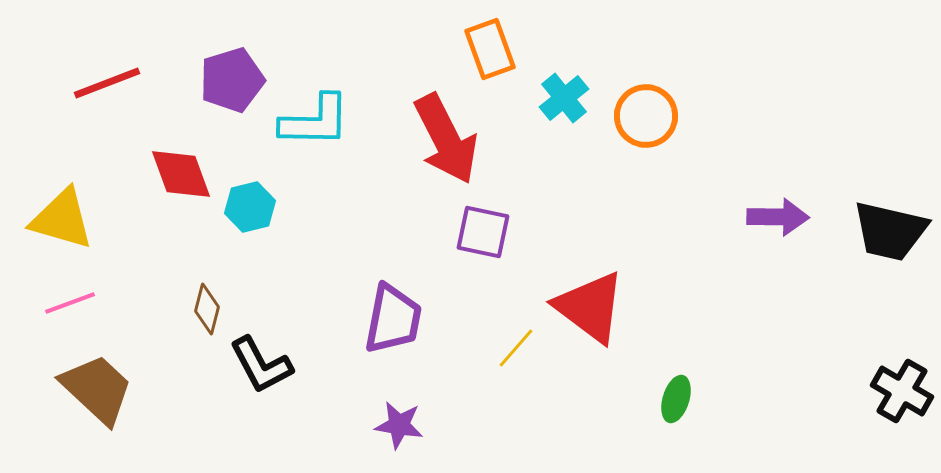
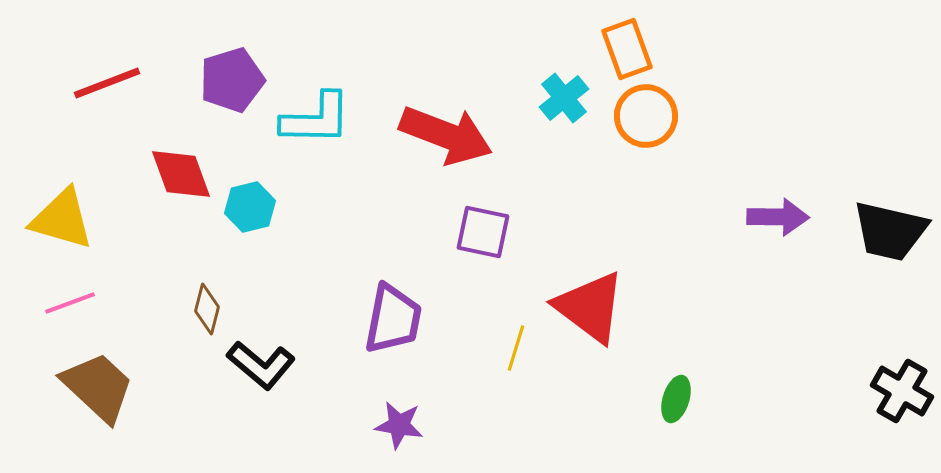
orange rectangle: moved 137 px right
cyan L-shape: moved 1 px right, 2 px up
red arrow: moved 4 px up; rotated 42 degrees counterclockwise
yellow line: rotated 24 degrees counterclockwise
black L-shape: rotated 22 degrees counterclockwise
brown trapezoid: moved 1 px right, 2 px up
